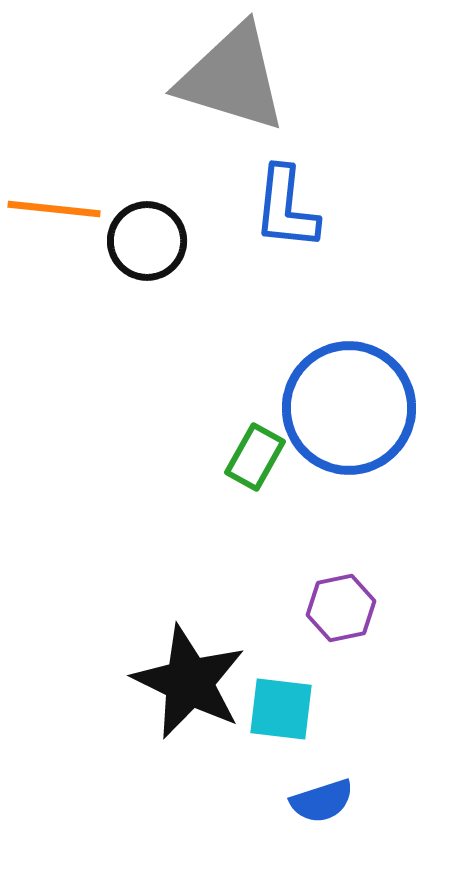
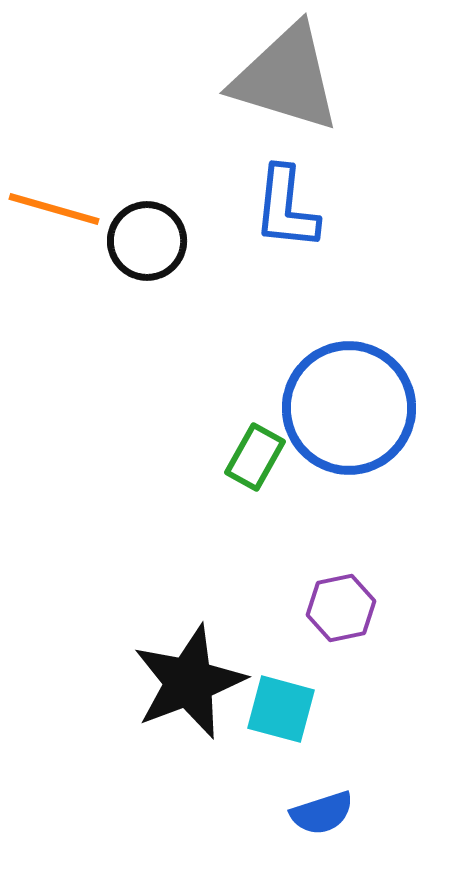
gray triangle: moved 54 px right
orange line: rotated 10 degrees clockwise
black star: rotated 25 degrees clockwise
cyan square: rotated 8 degrees clockwise
blue semicircle: moved 12 px down
